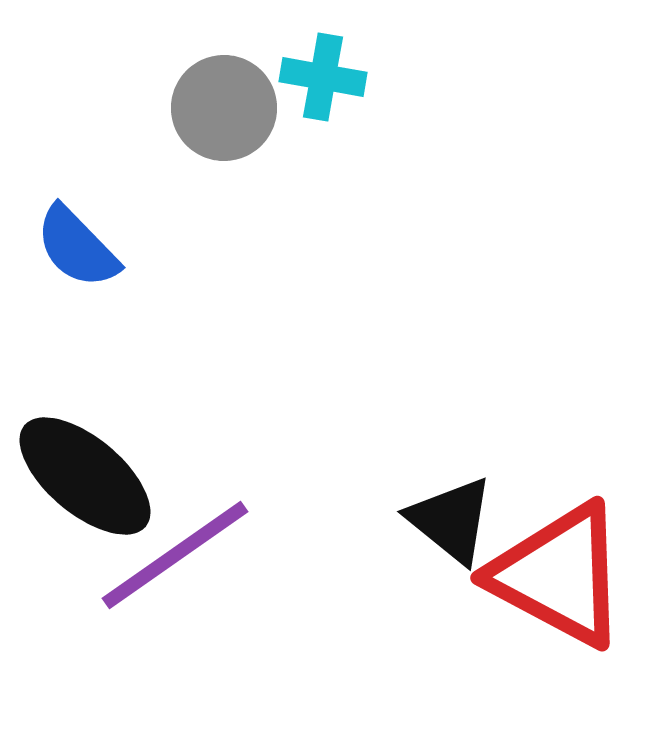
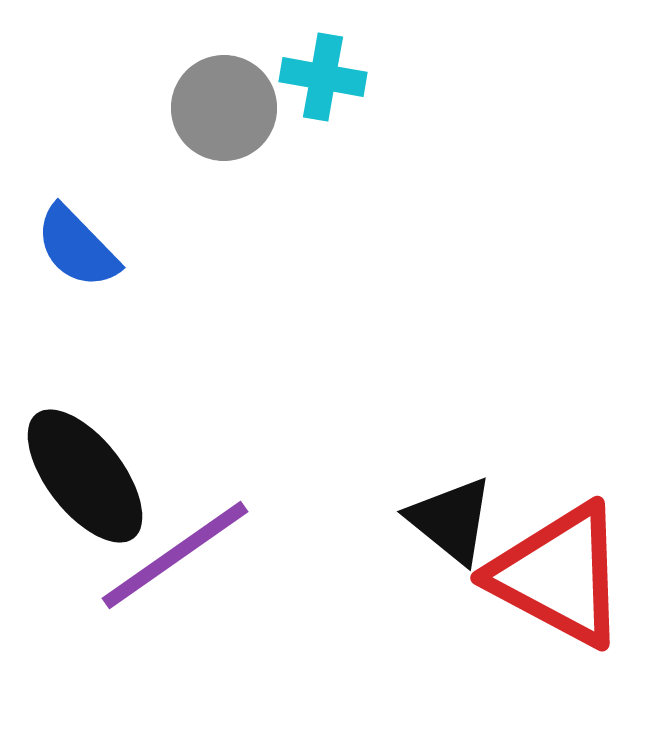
black ellipse: rotated 12 degrees clockwise
